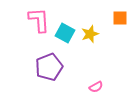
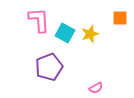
pink semicircle: moved 1 px down
